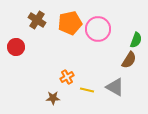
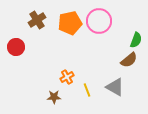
brown cross: rotated 24 degrees clockwise
pink circle: moved 1 px right, 8 px up
brown semicircle: rotated 18 degrees clockwise
yellow line: rotated 56 degrees clockwise
brown star: moved 1 px right, 1 px up
